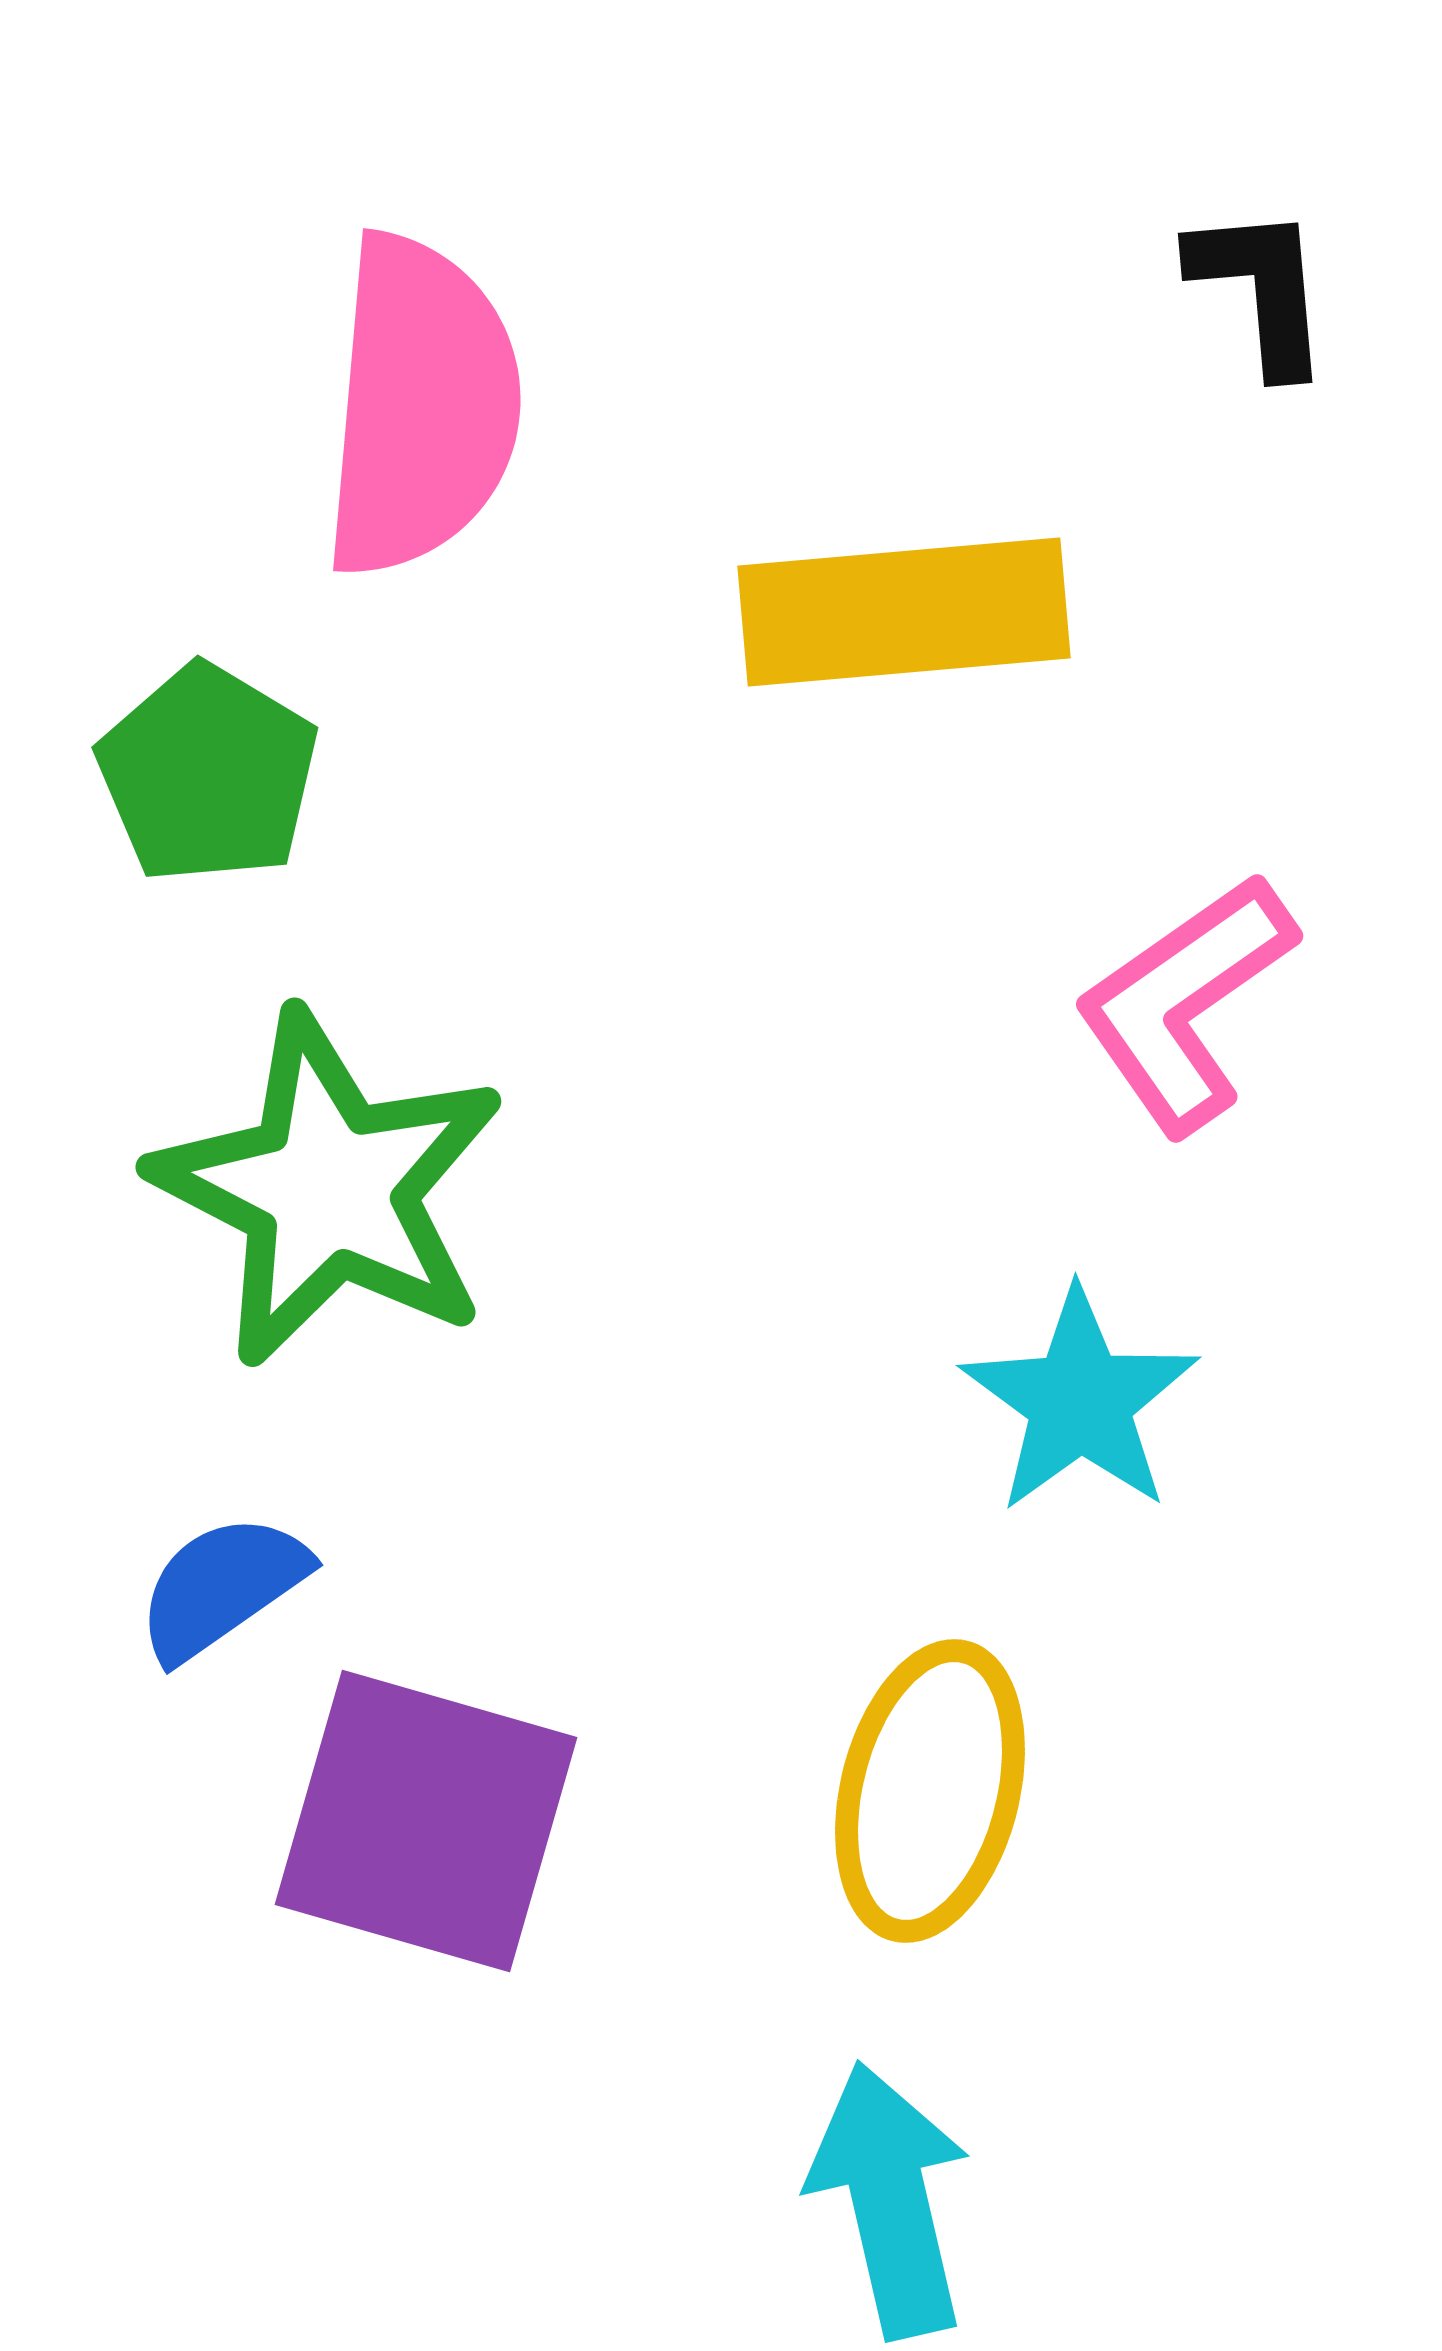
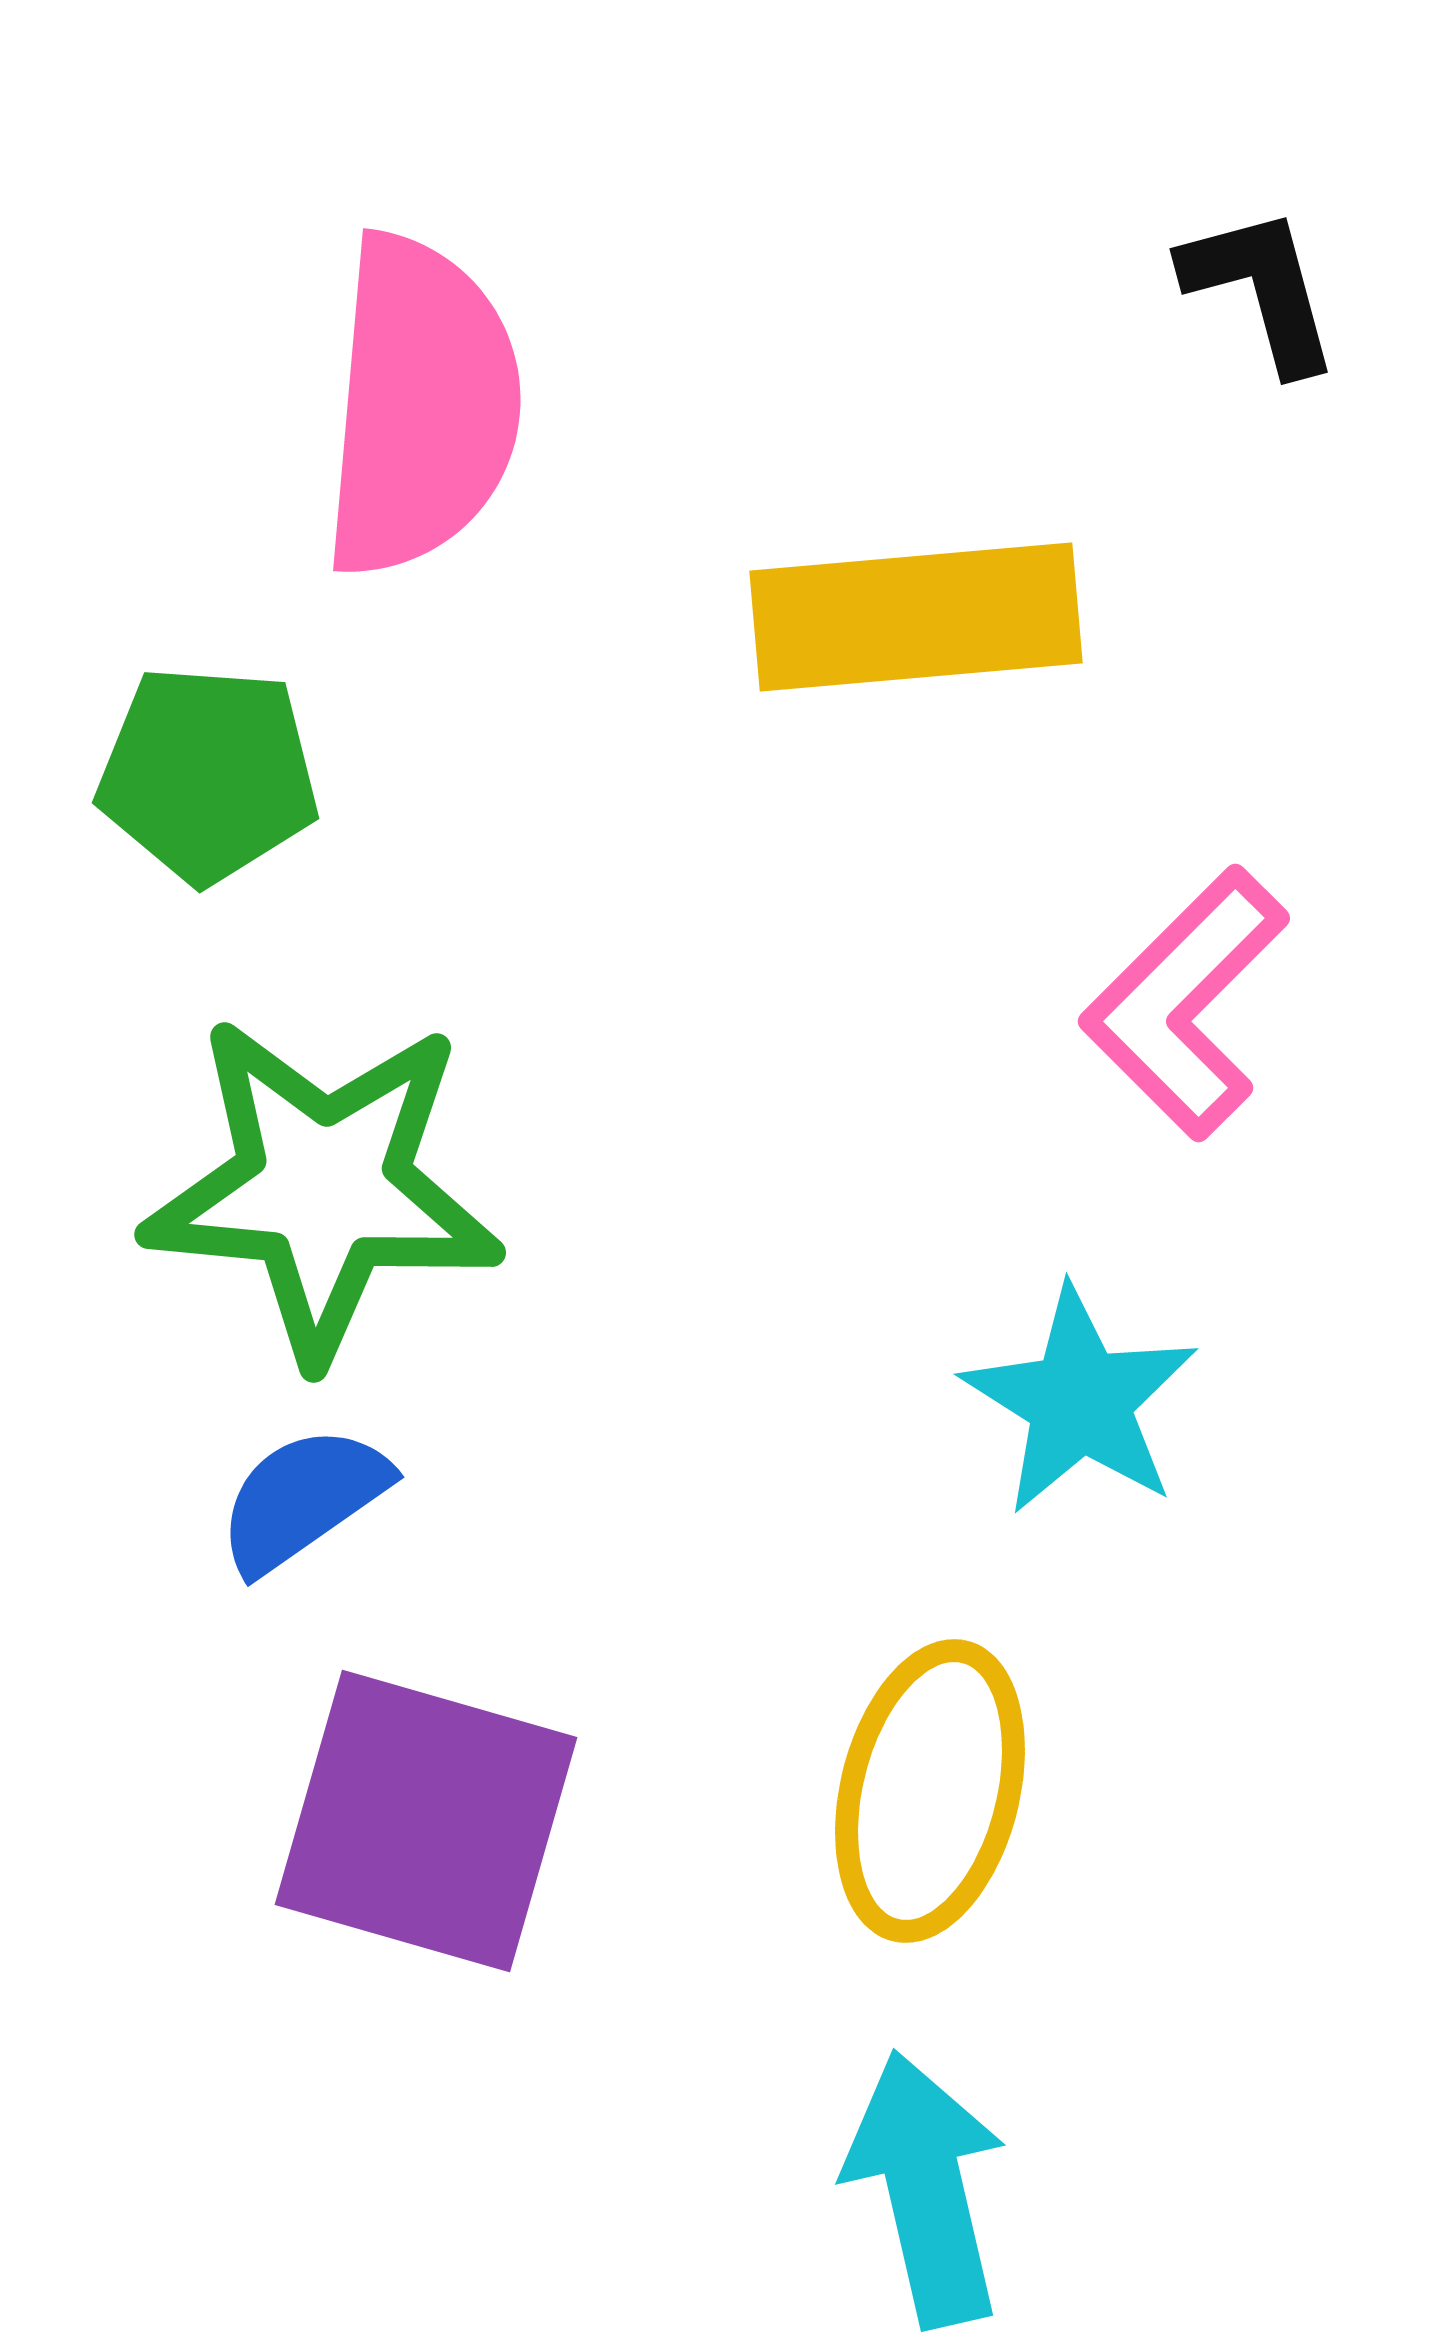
black L-shape: rotated 10 degrees counterclockwise
yellow rectangle: moved 12 px right, 5 px down
green pentagon: rotated 27 degrees counterclockwise
pink L-shape: rotated 10 degrees counterclockwise
green star: moved 6 px left, 1 px up; rotated 22 degrees counterclockwise
cyan star: rotated 4 degrees counterclockwise
blue semicircle: moved 81 px right, 88 px up
cyan arrow: moved 36 px right, 11 px up
